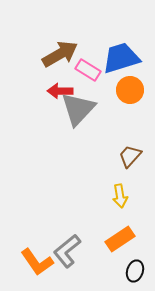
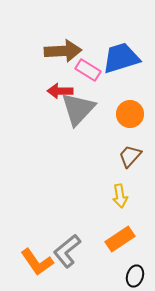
brown arrow: moved 3 px right, 3 px up; rotated 27 degrees clockwise
orange circle: moved 24 px down
black ellipse: moved 5 px down
